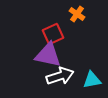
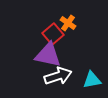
orange cross: moved 9 px left, 9 px down
red square: rotated 15 degrees counterclockwise
white arrow: moved 2 px left
